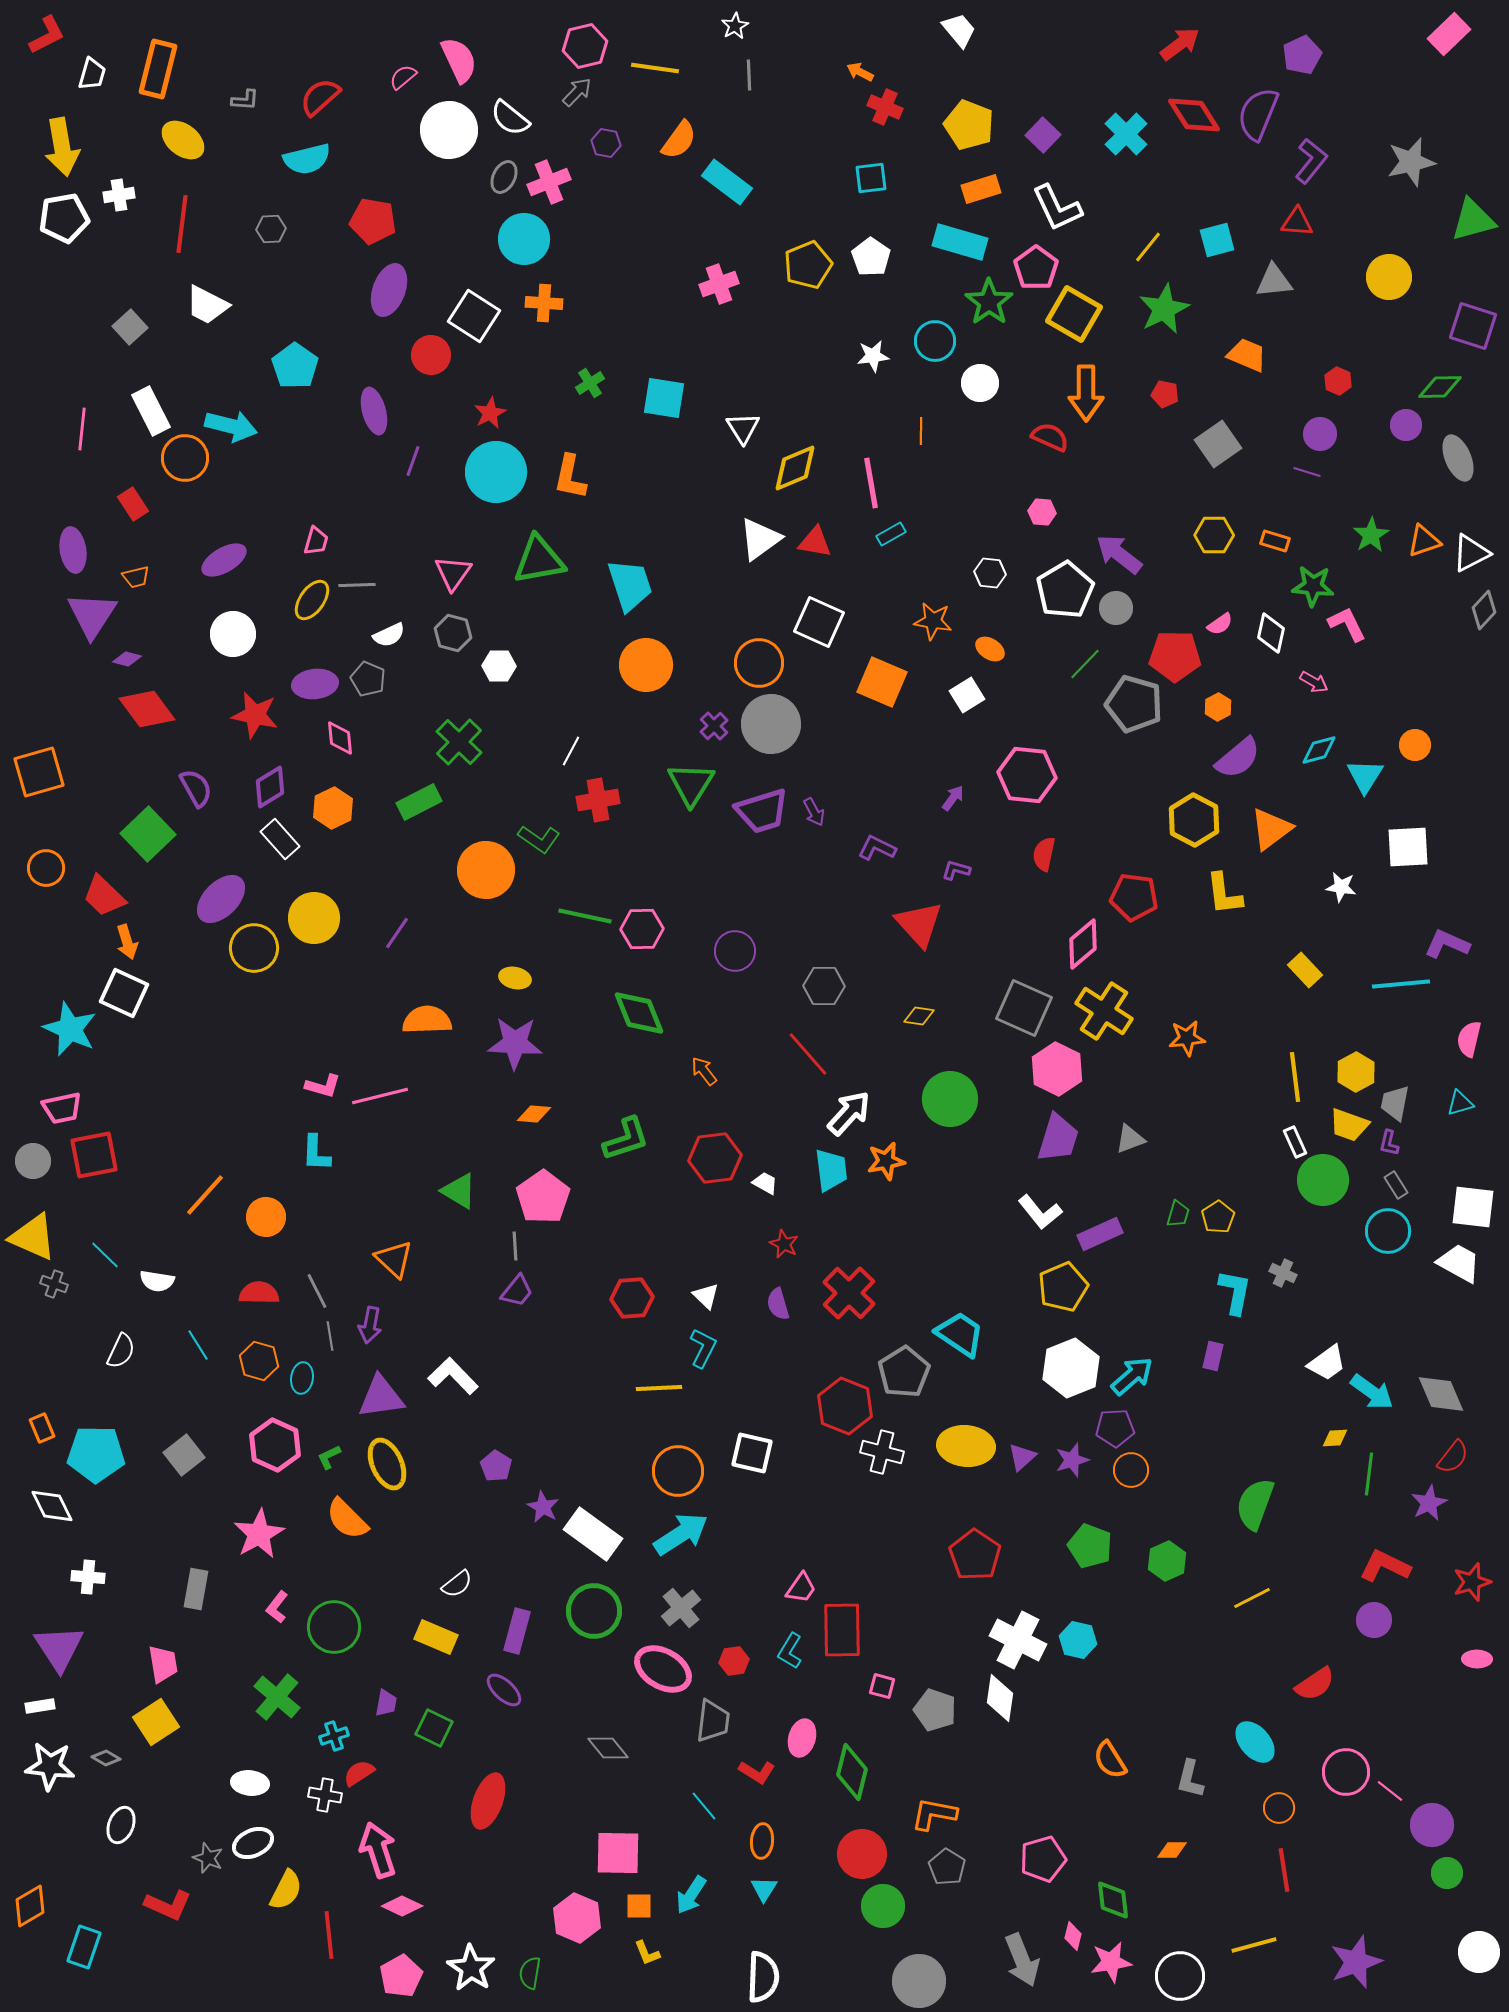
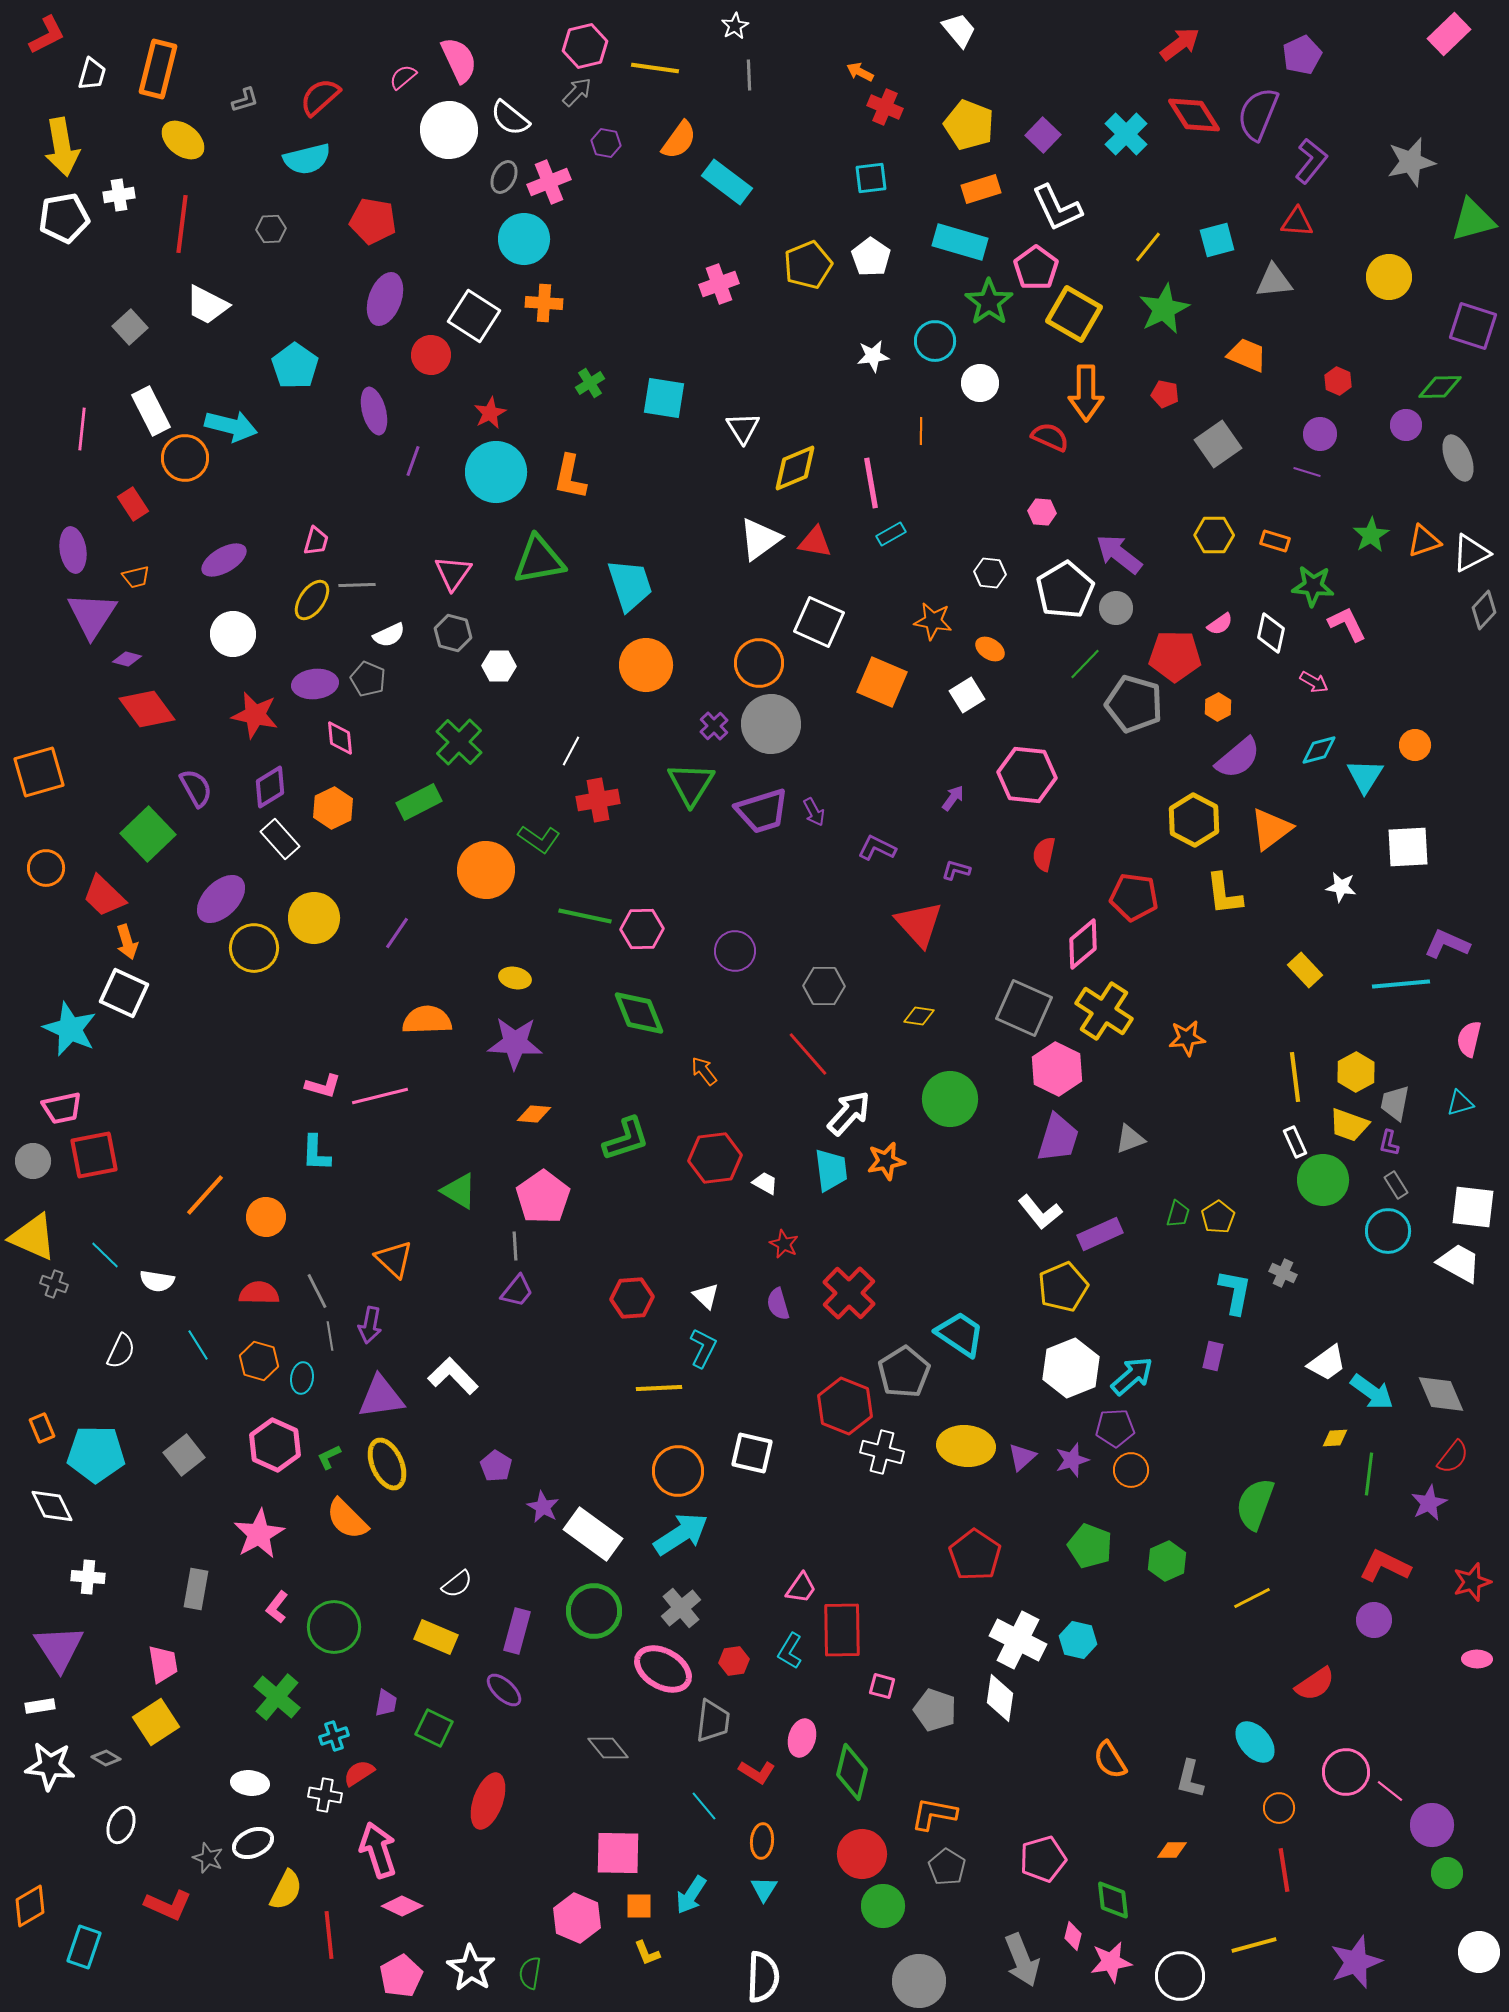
gray L-shape at (245, 100): rotated 20 degrees counterclockwise
purple ellipse at (389, 290): moved 4 px left, 9 px down
